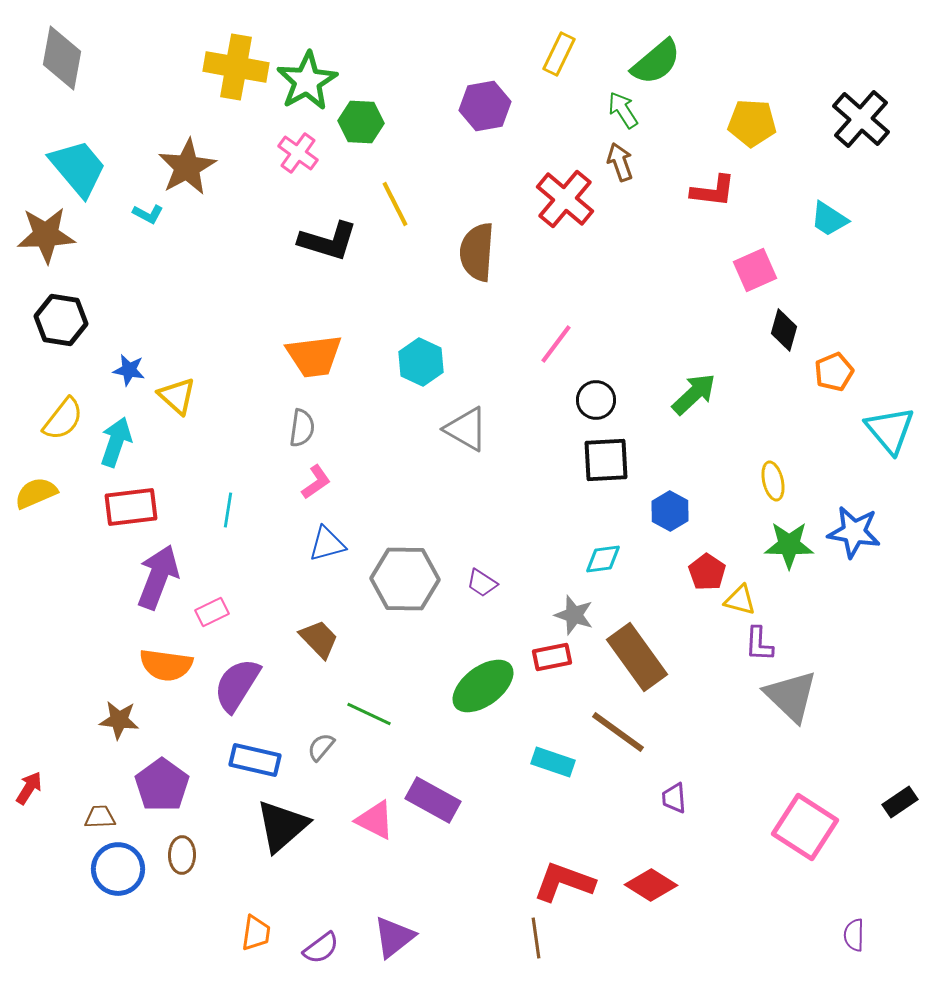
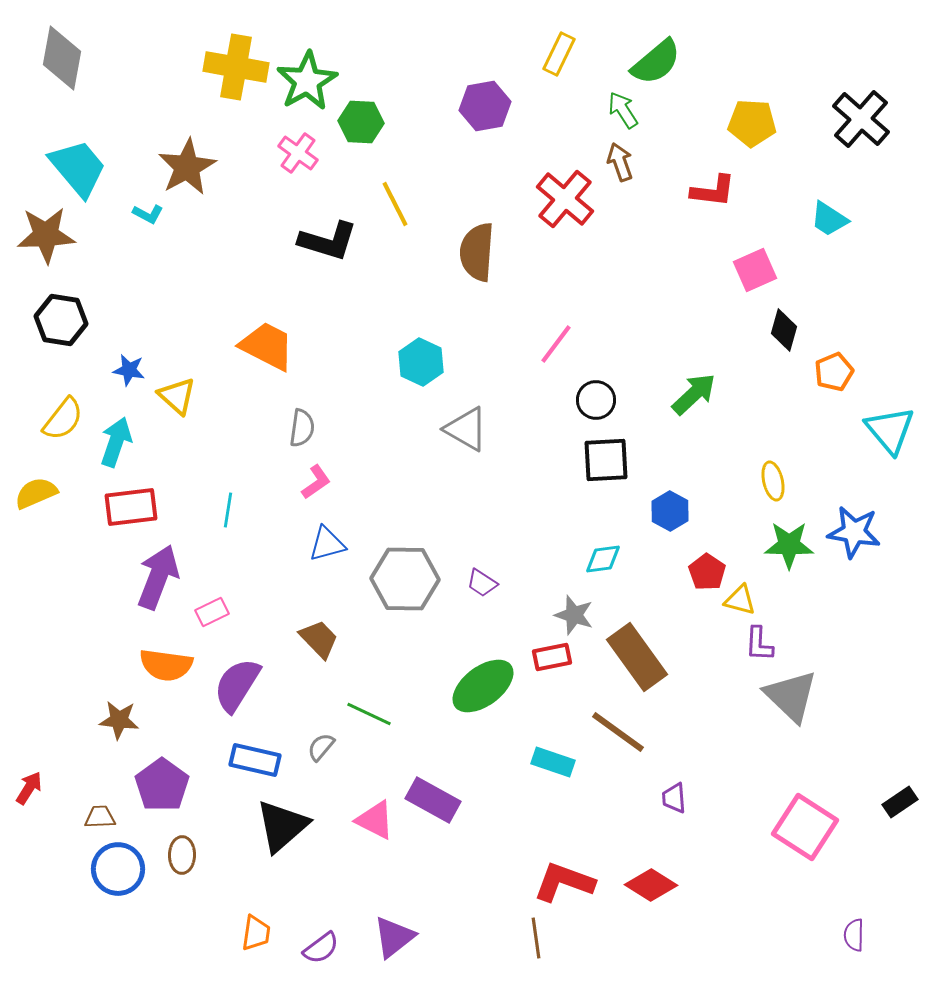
orange trapezoid at (314, 356): moved 47 px left, 10 px up; rotated 146 degrees counterclockwise
